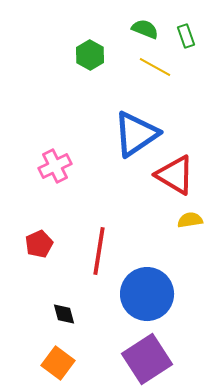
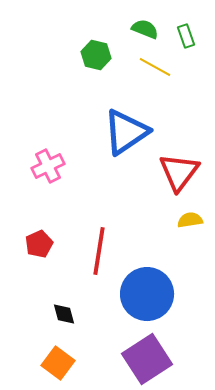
green hexagon: moved 6 px right; rotated 16 degrees counterclockwise
blue triangle: moved 10 px left, 2 px up
pink cross: moved 7 px left
red triangle: moved 4 px right, 3 px up; rotated 36 degrees clockwise
